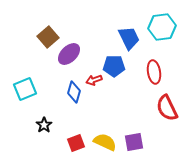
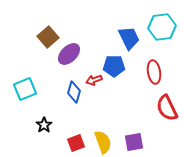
yellow semicircle: moved 2 px left; rotated 45 degrees clockwise
